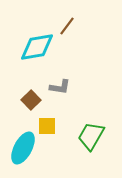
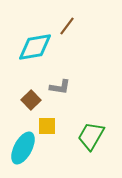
cyan diamond: moved 2 px left
